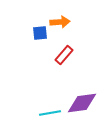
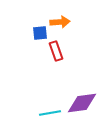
red rectangle: moved 8 px left, 4 px up; rotated 60 degrees counterclockwise
